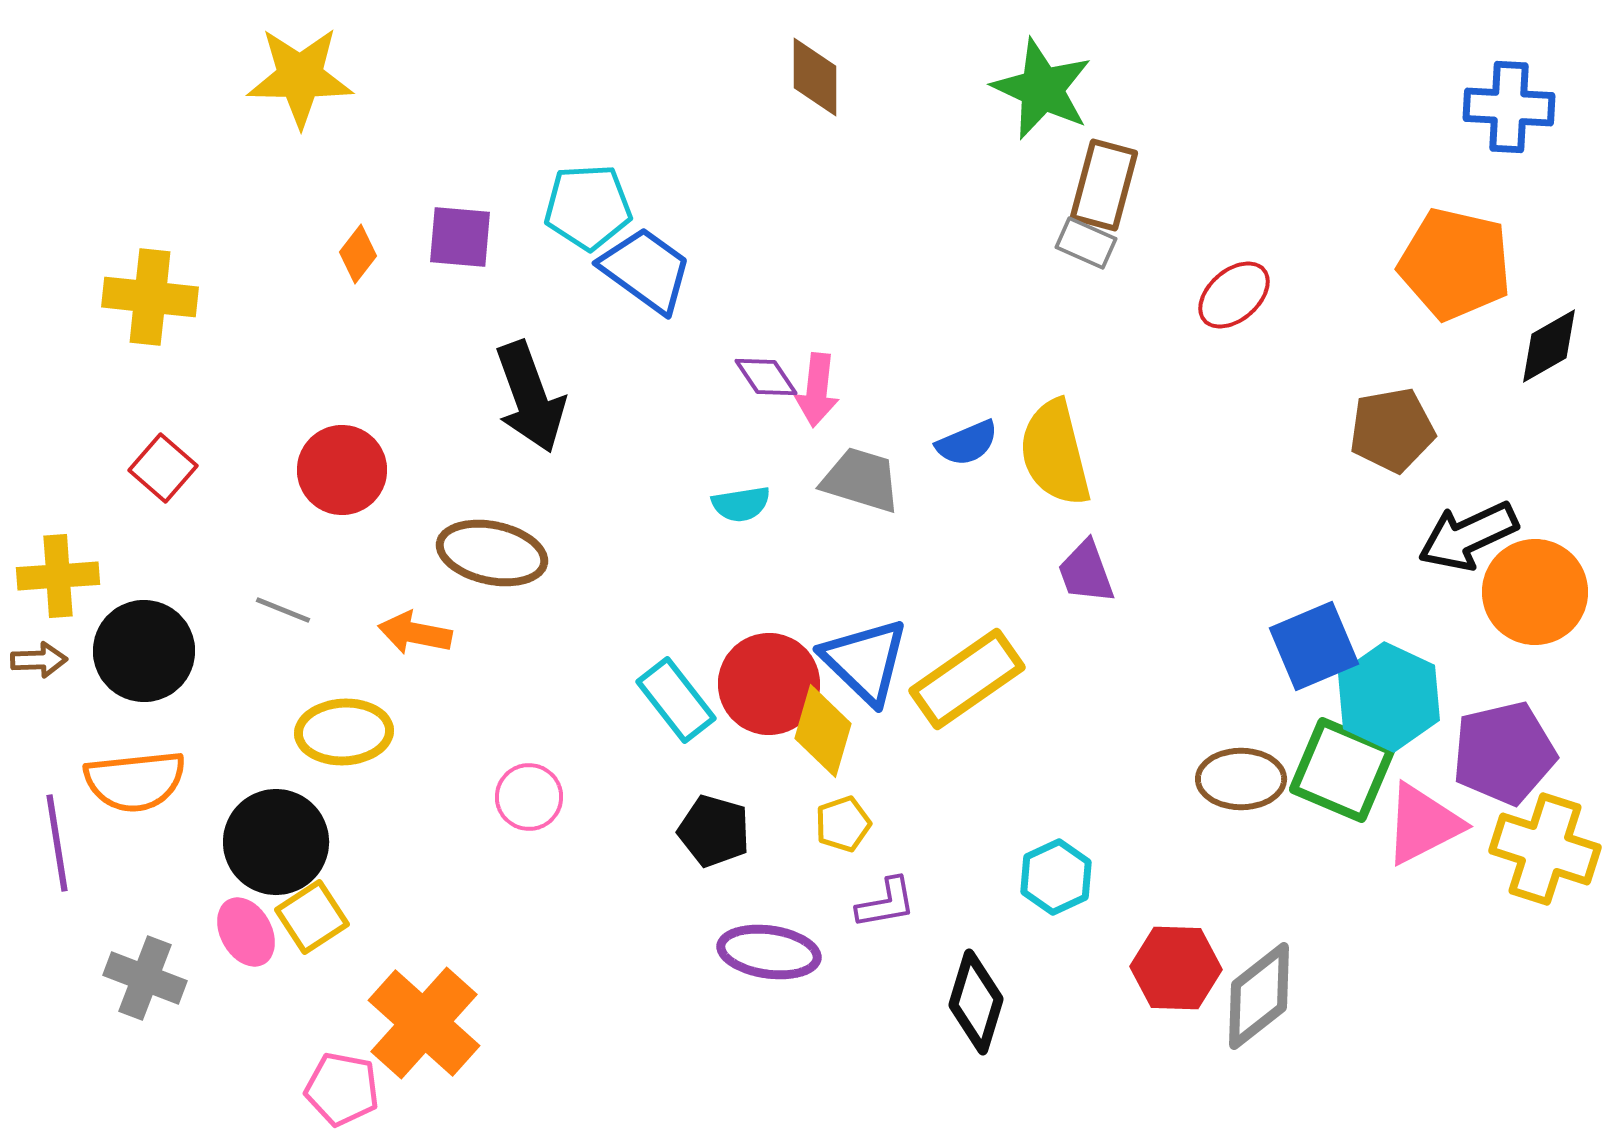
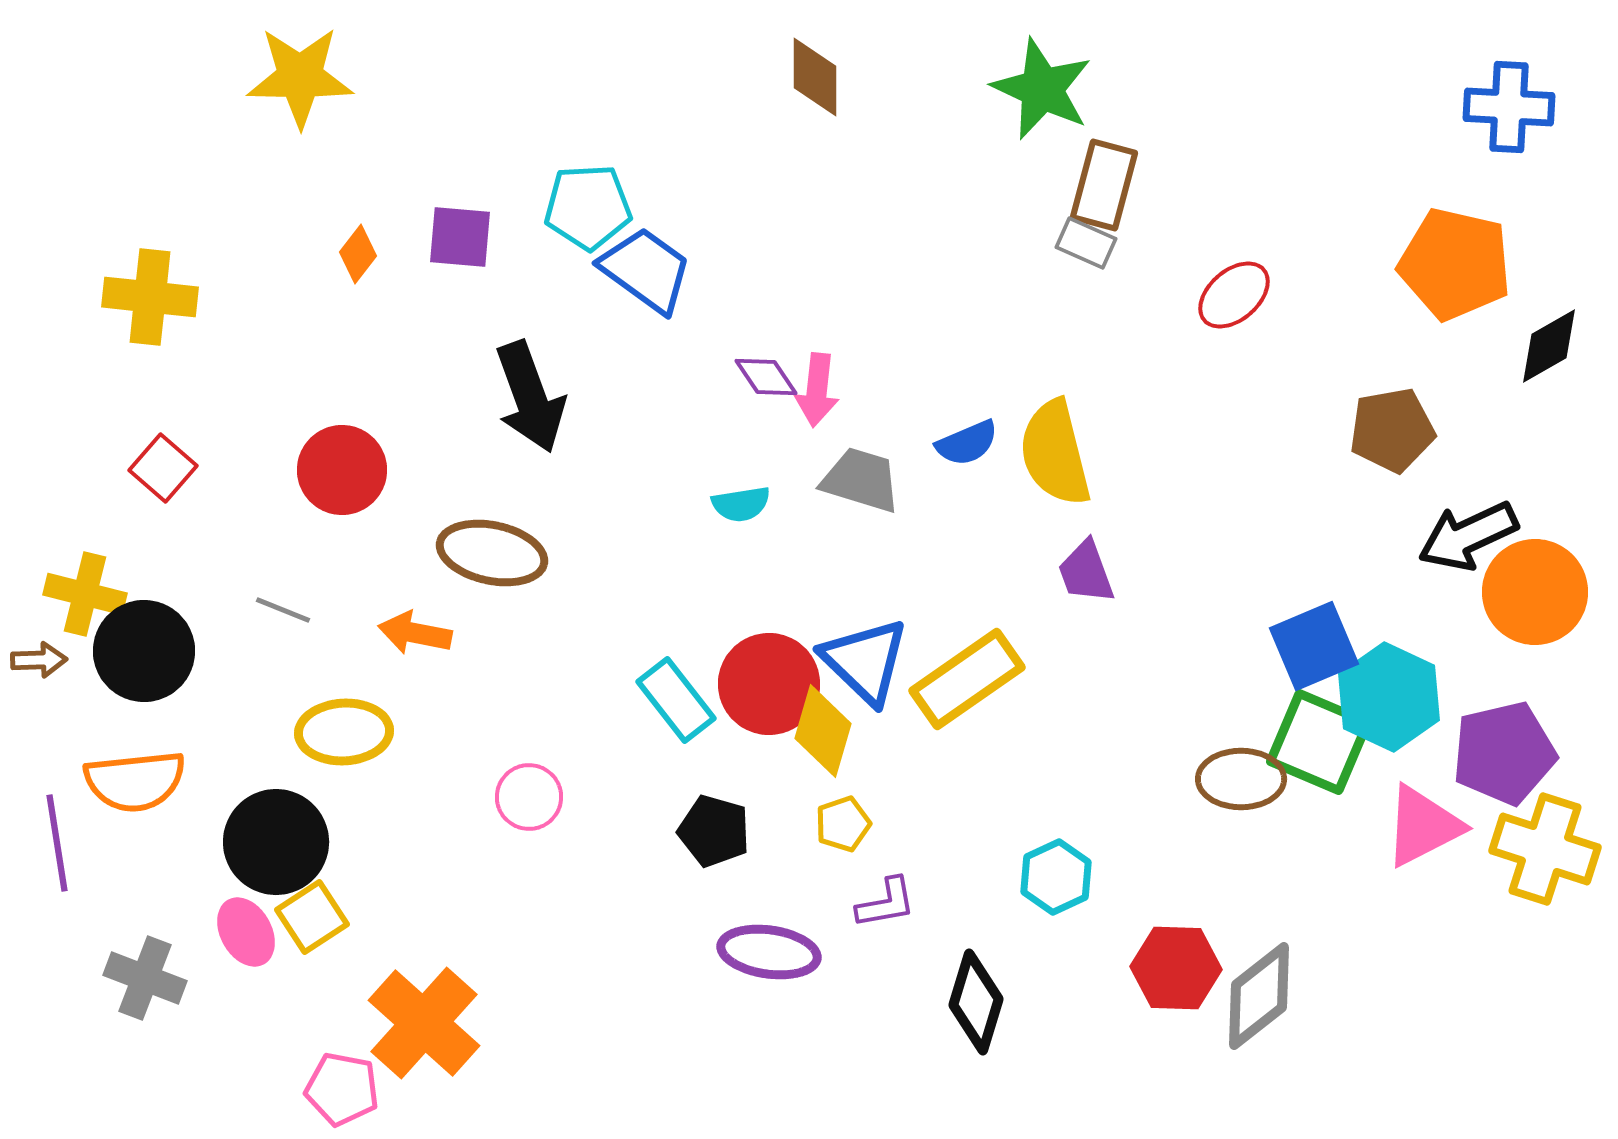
yellow cross at (58, 576): moved 27 px right, 18 px down; rotated 18 degrees clockwise
green square at (1342, 770): moved 23 px left, 28 px up
pink triangle at (1423, 824): moved 2 px down
